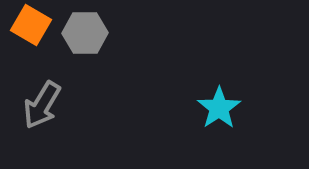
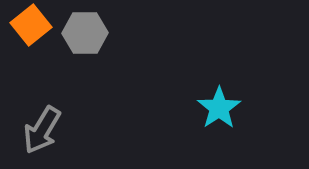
orange square: rotated 21 degrees clockwise
gray arrow: moved 25 px down
